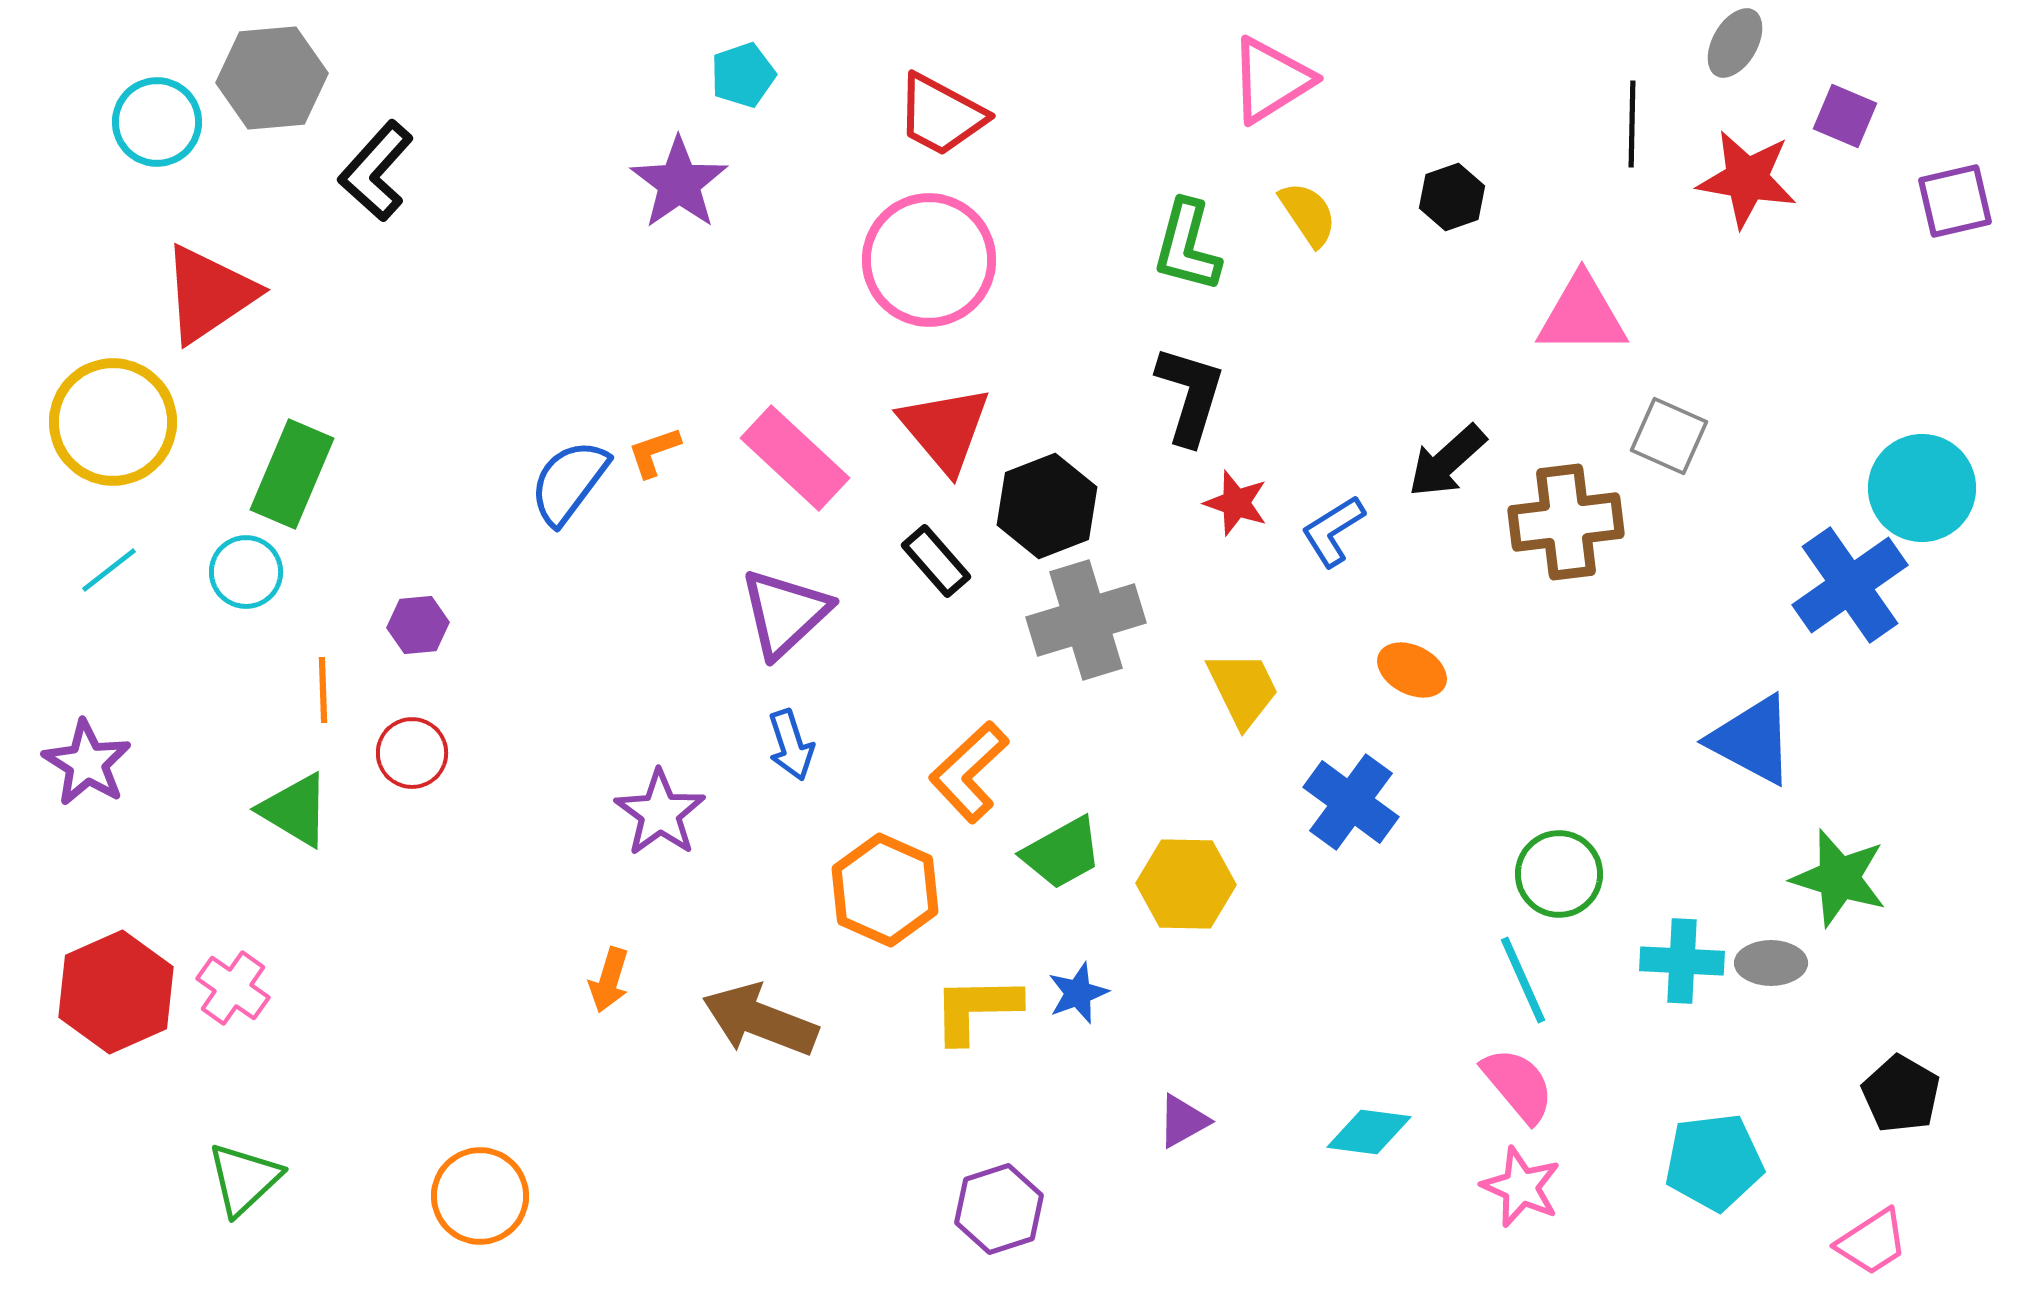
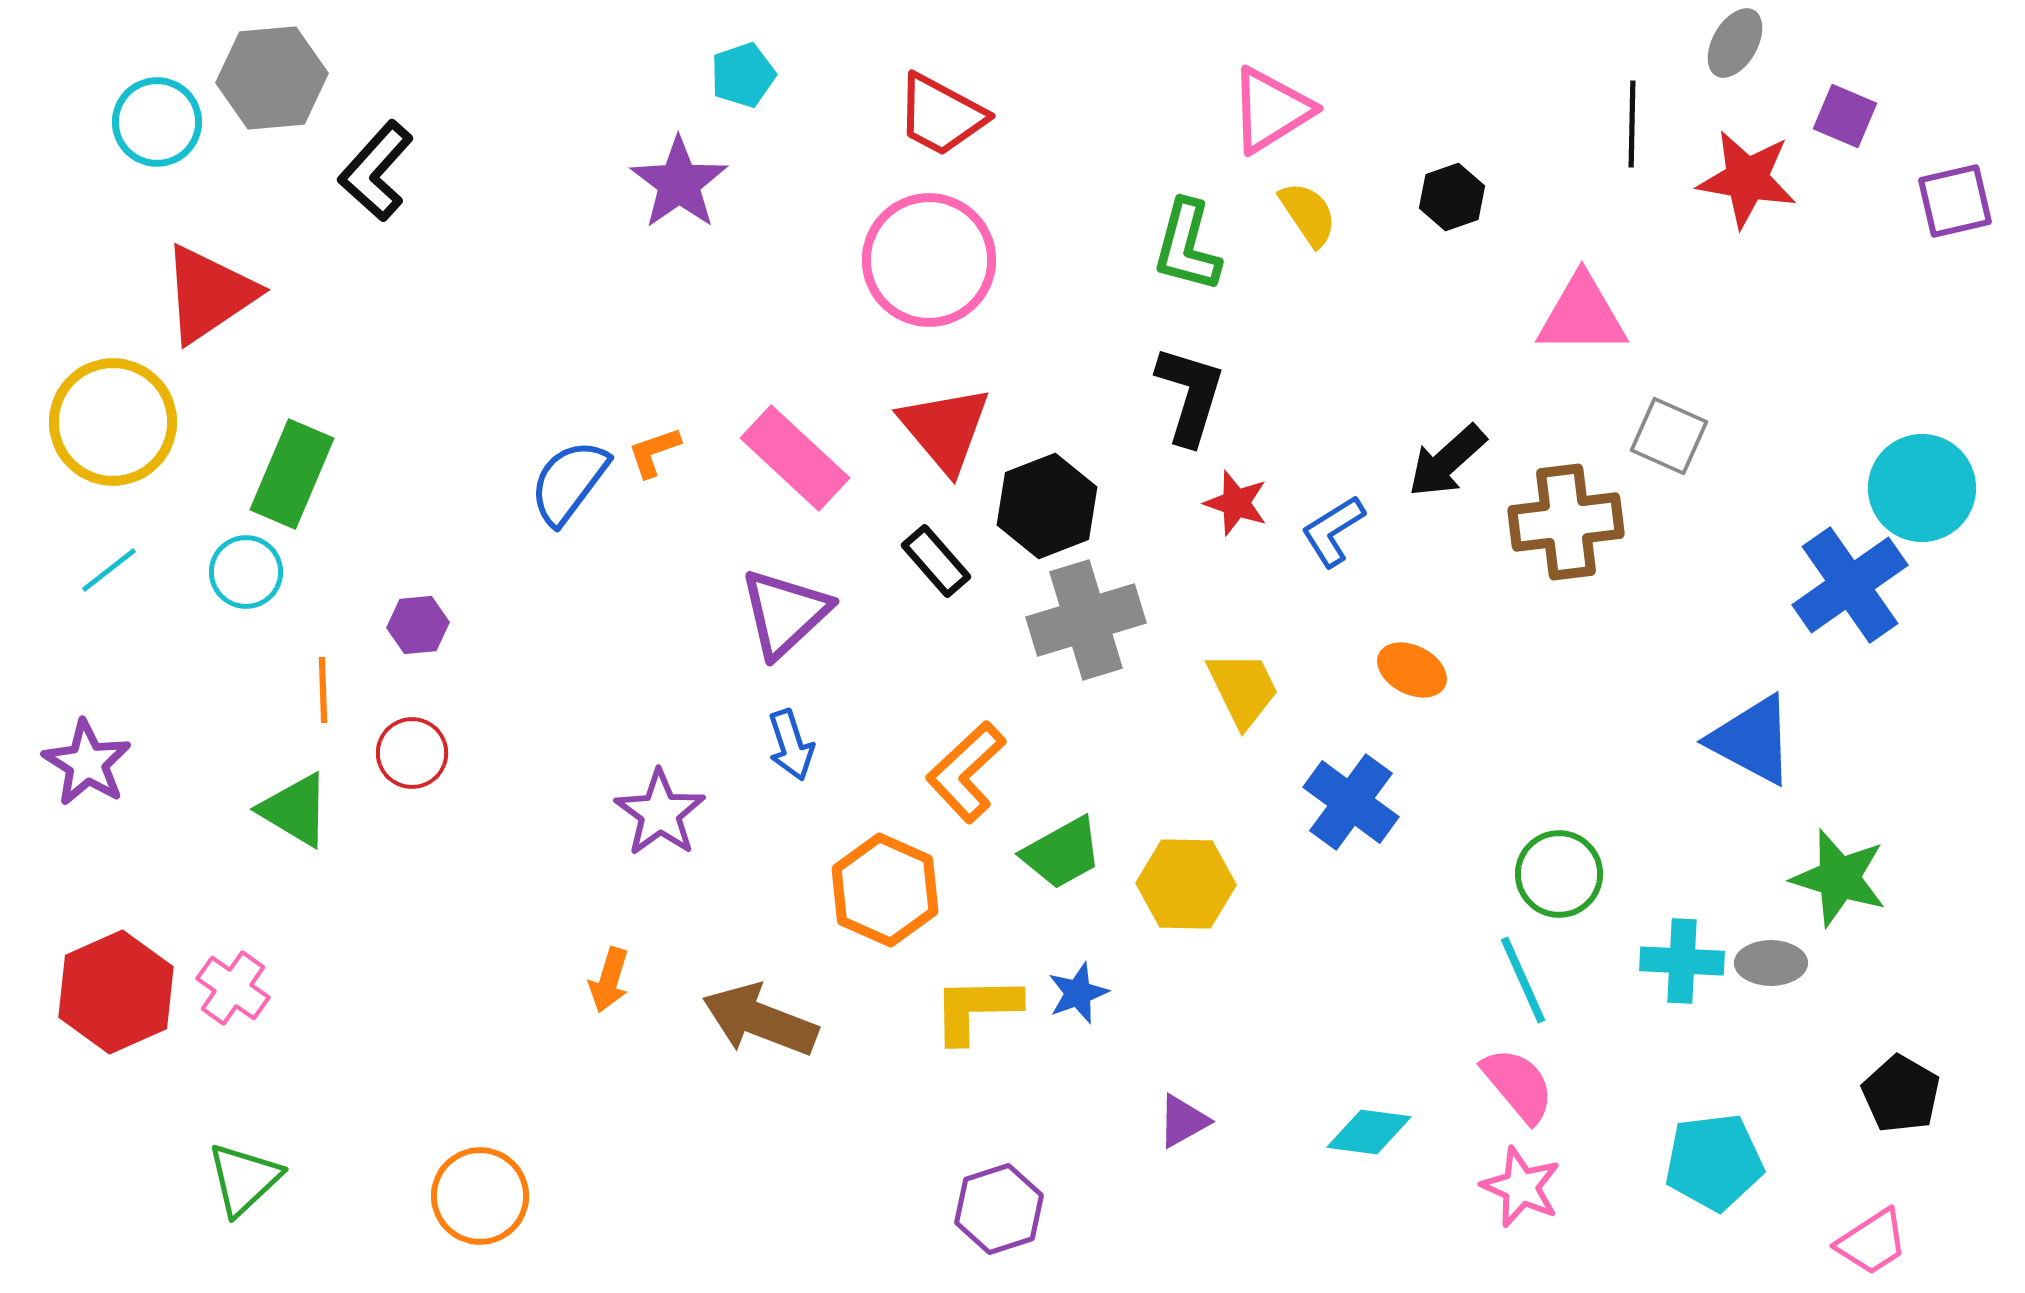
pink triangle at (1271, 80): moved 30 px down
orange L-shape at (969, 772): moved 3 px left
